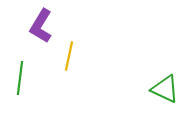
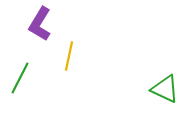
purple L-shape: moved 1 px left, 2 px up
green line: rotated 20 degrees clockwise
